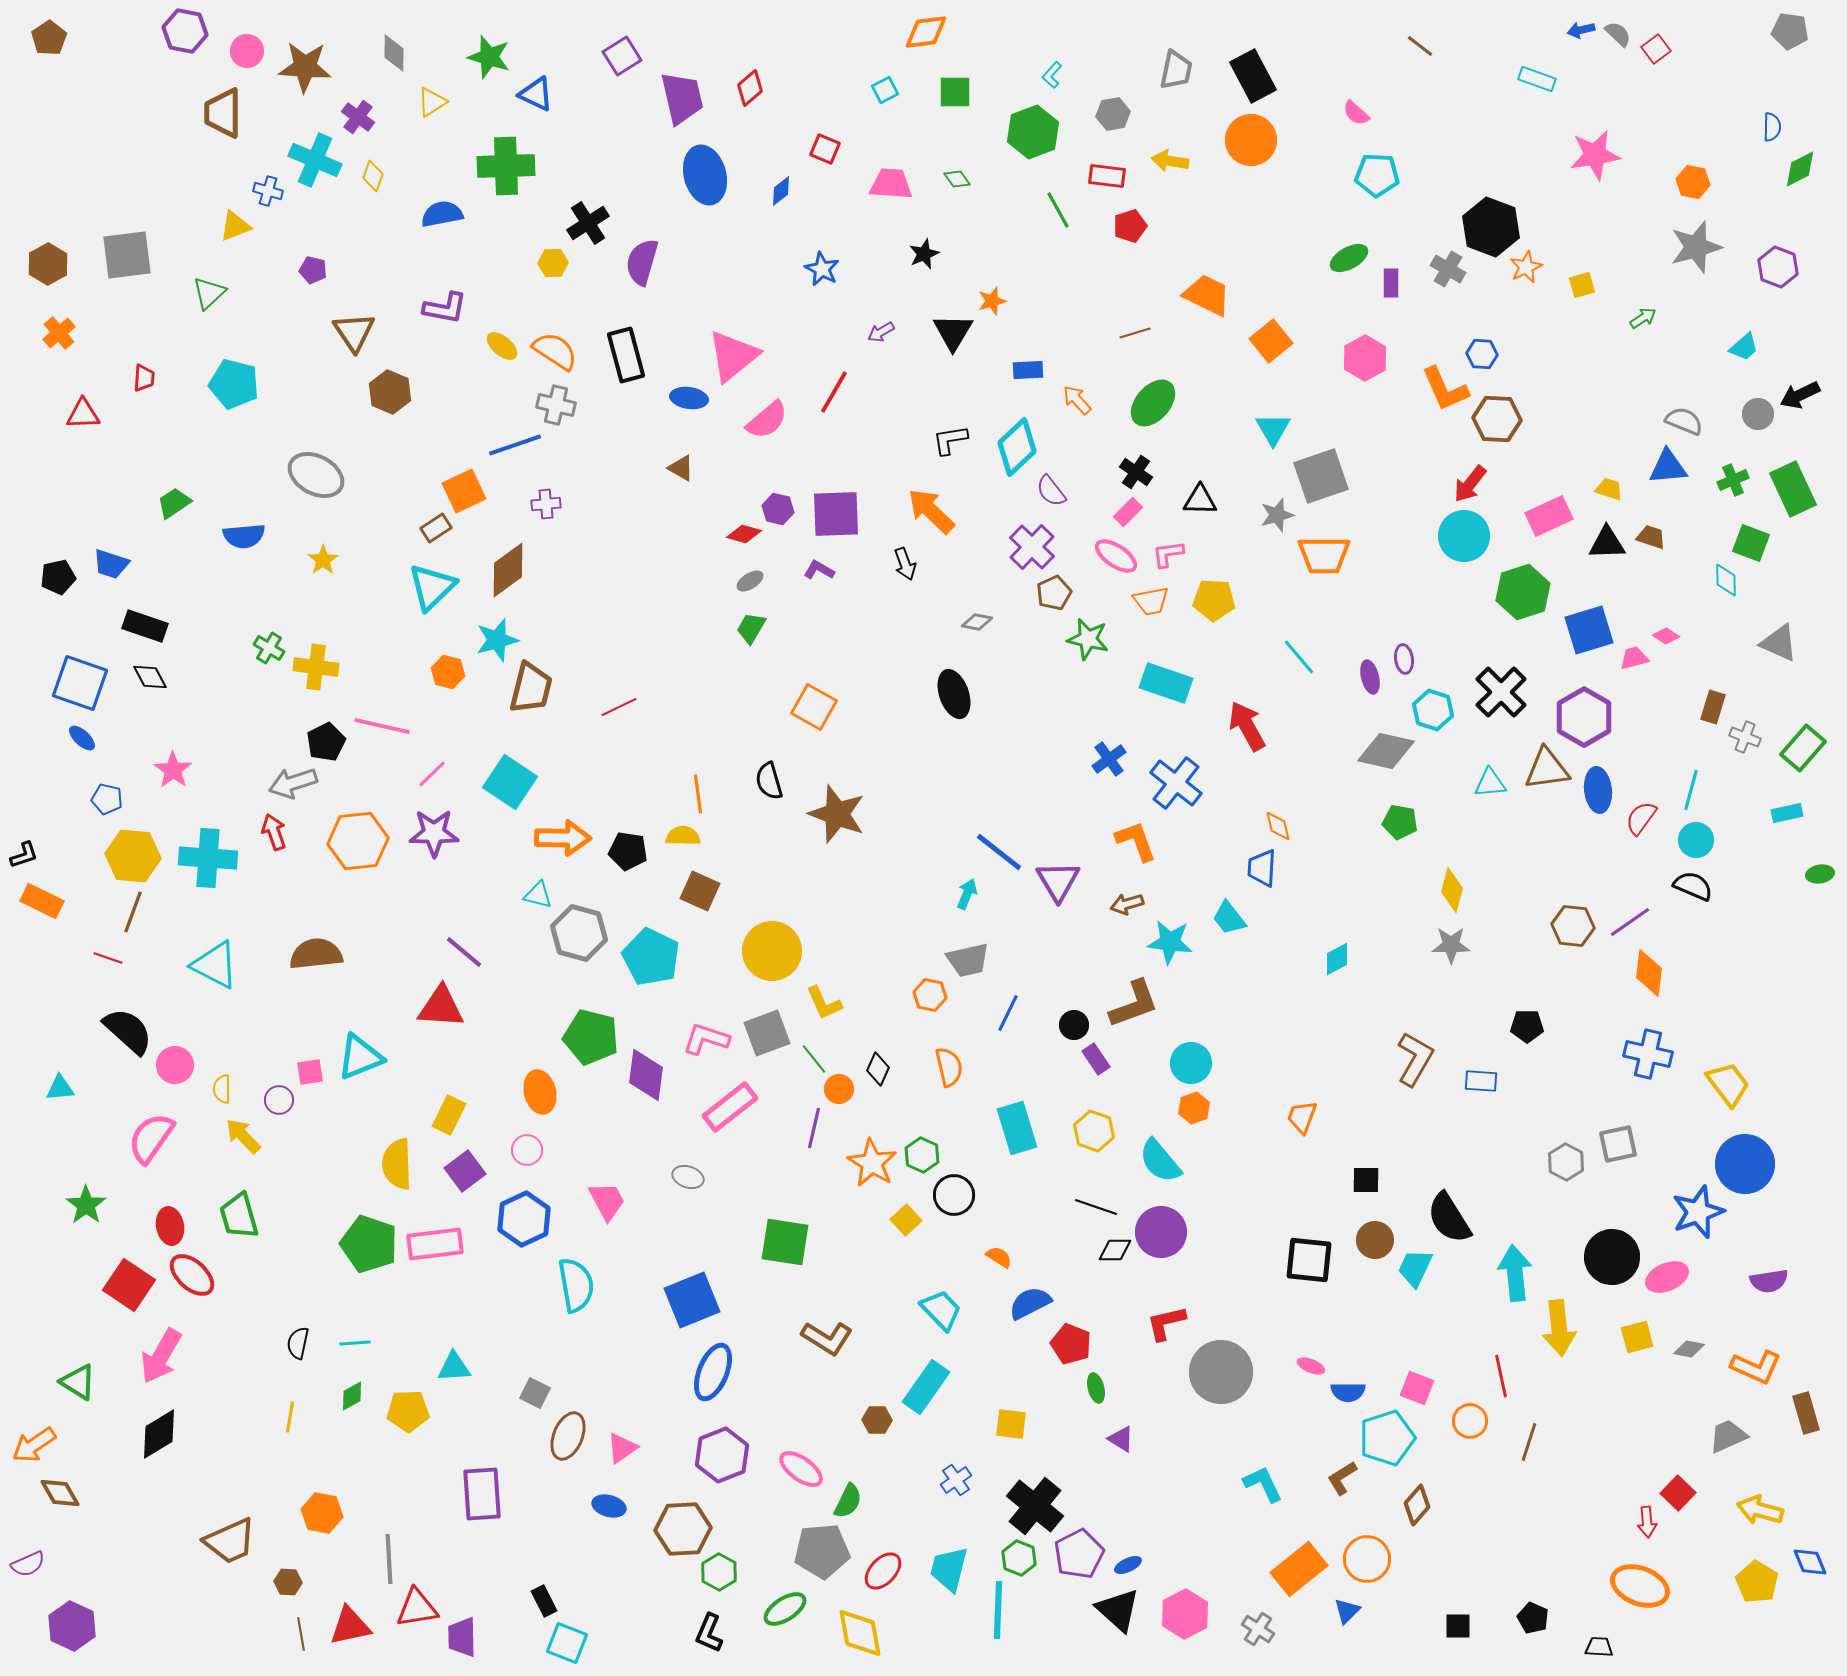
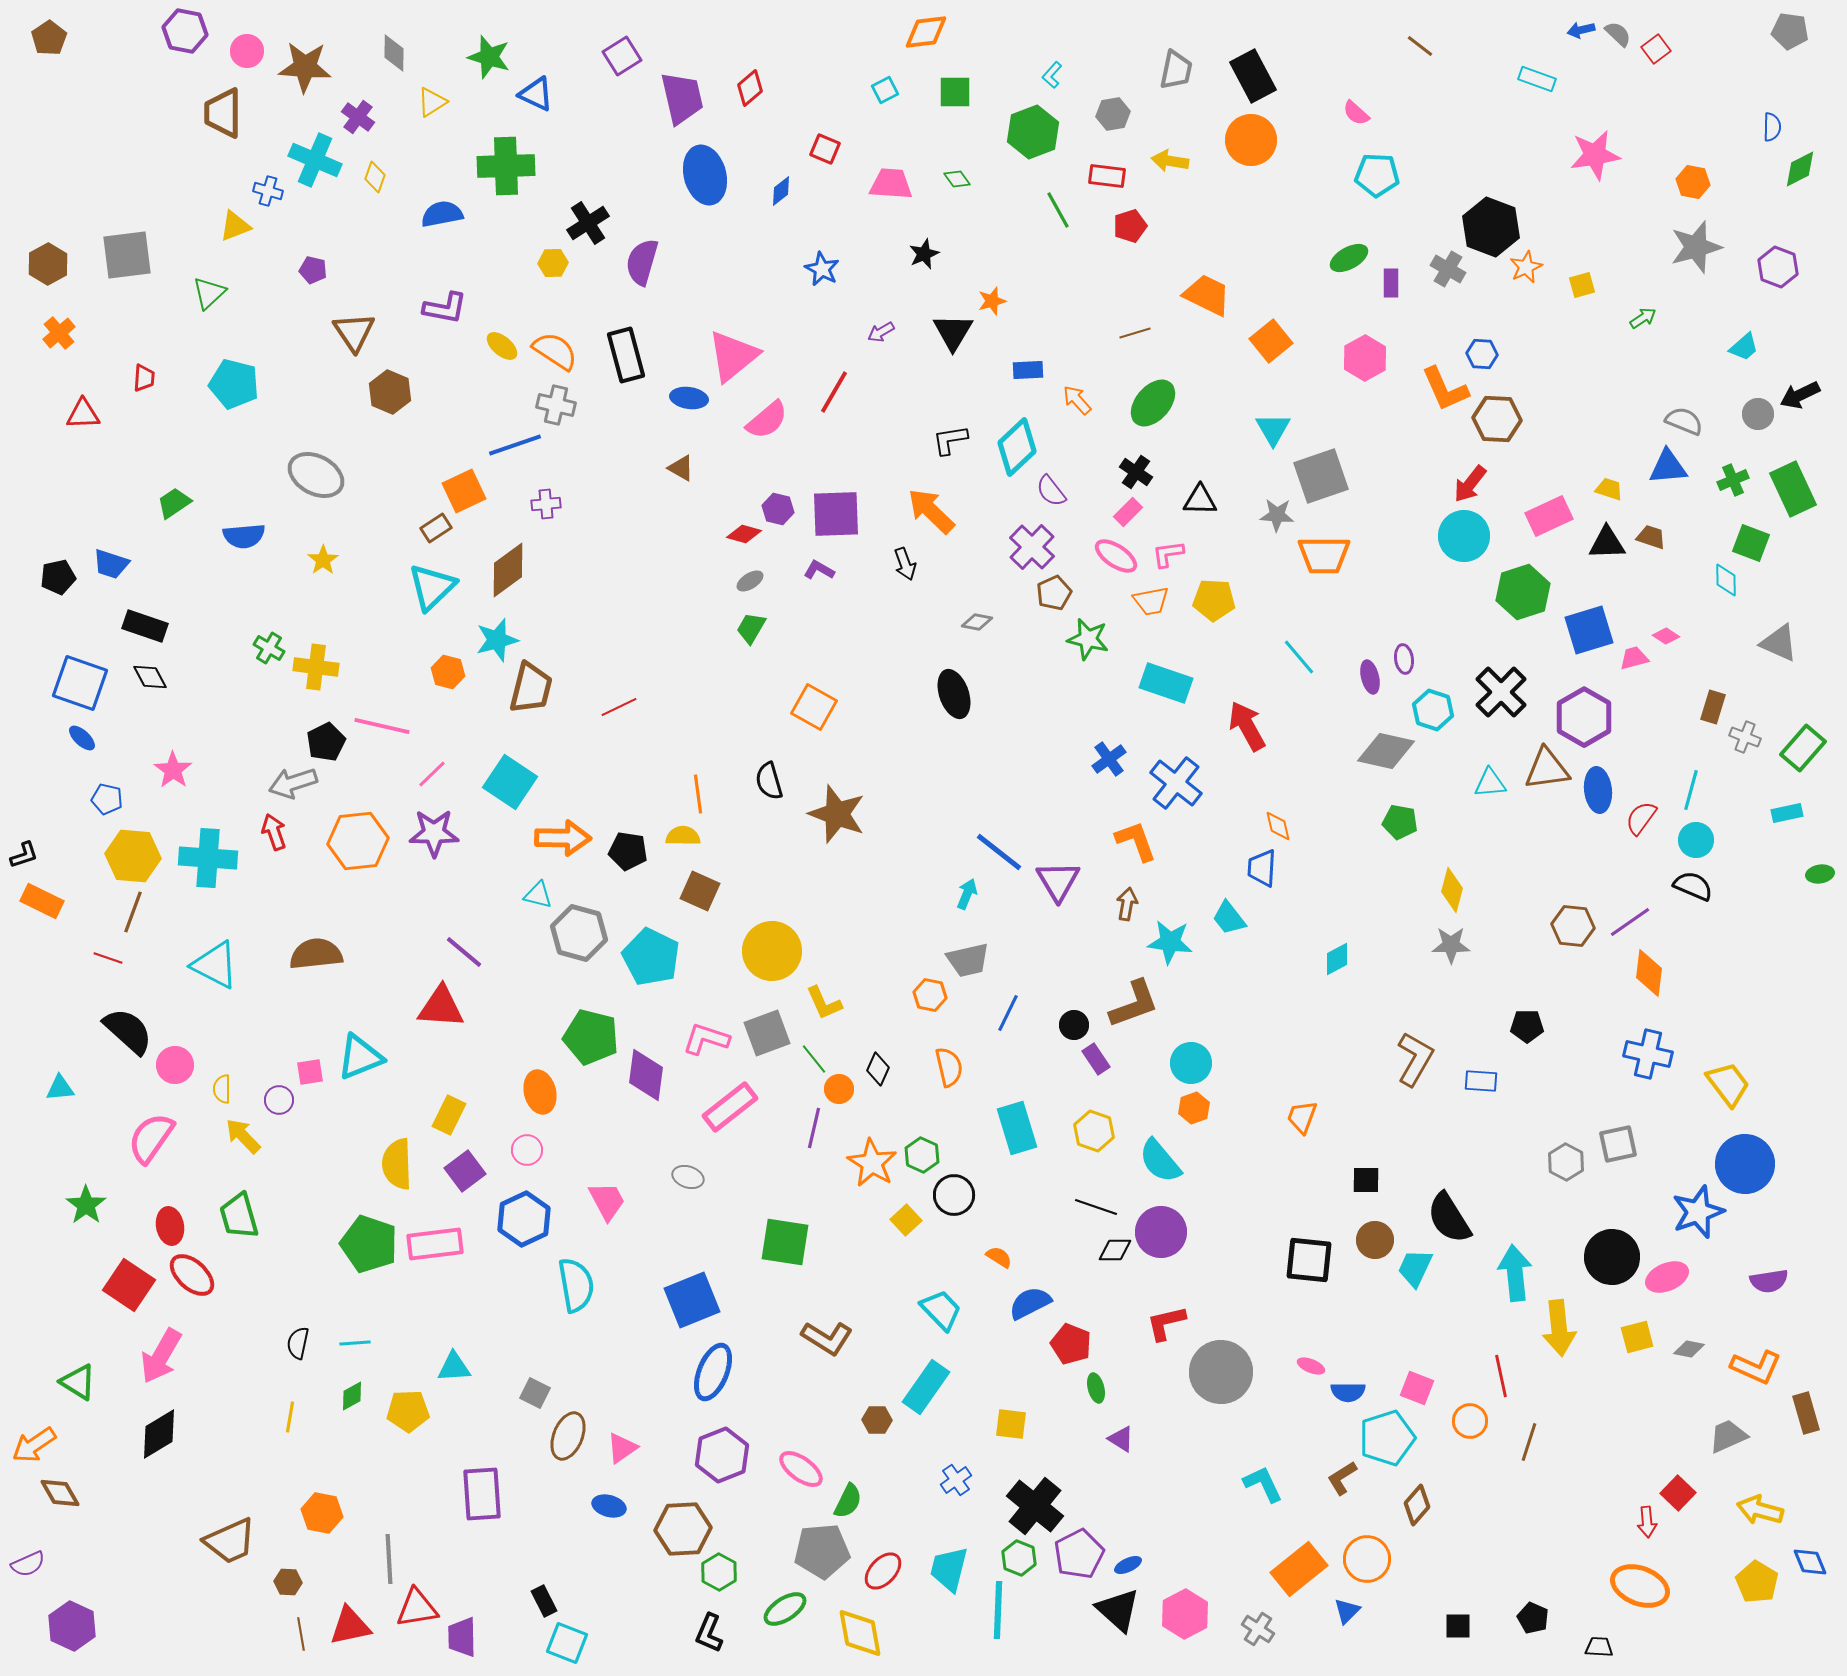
yellow diamond at (373, 176): moved 2 px right, 1 px down
gray star at (1277, 515): rotated 20 degrees clockwise
brown arrow at (1127, 904): rotated 116 degrees clockwise
